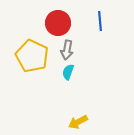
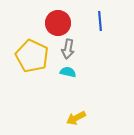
gray arrow: moved 1 px right, 1 px up
cyan semicircle: rotated 84 degrees clockwise
yellow arrow: moved 2 px left, 4 px up
